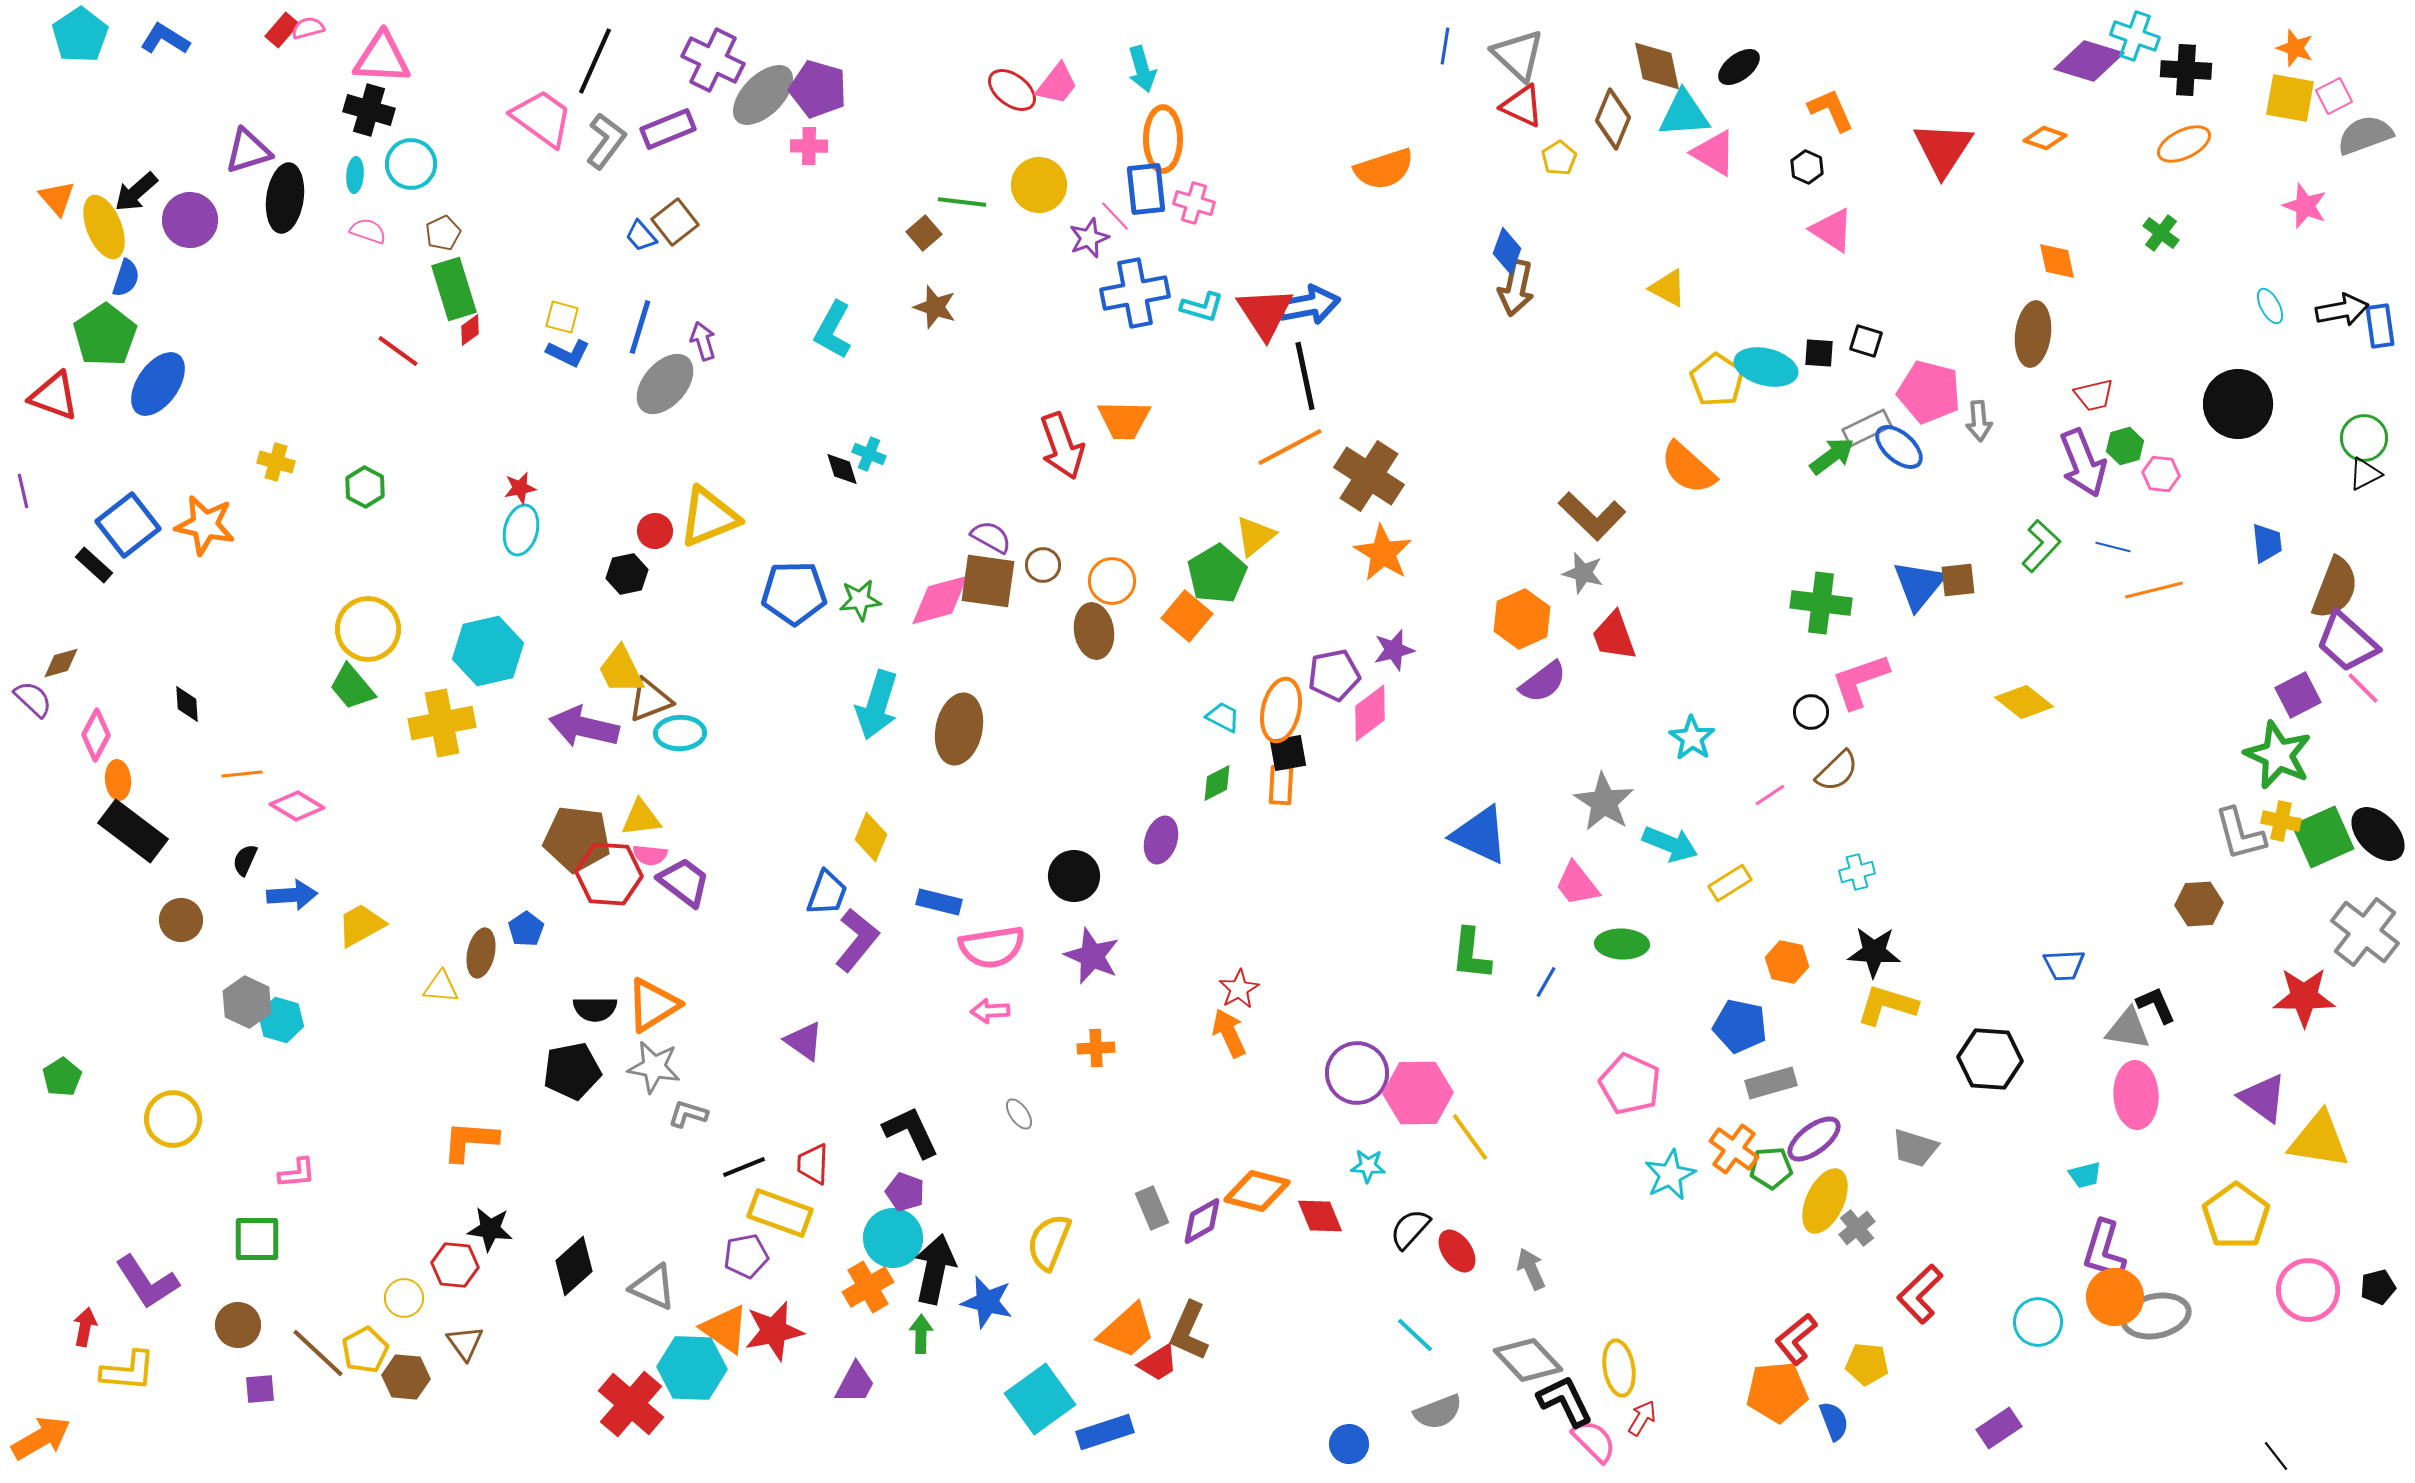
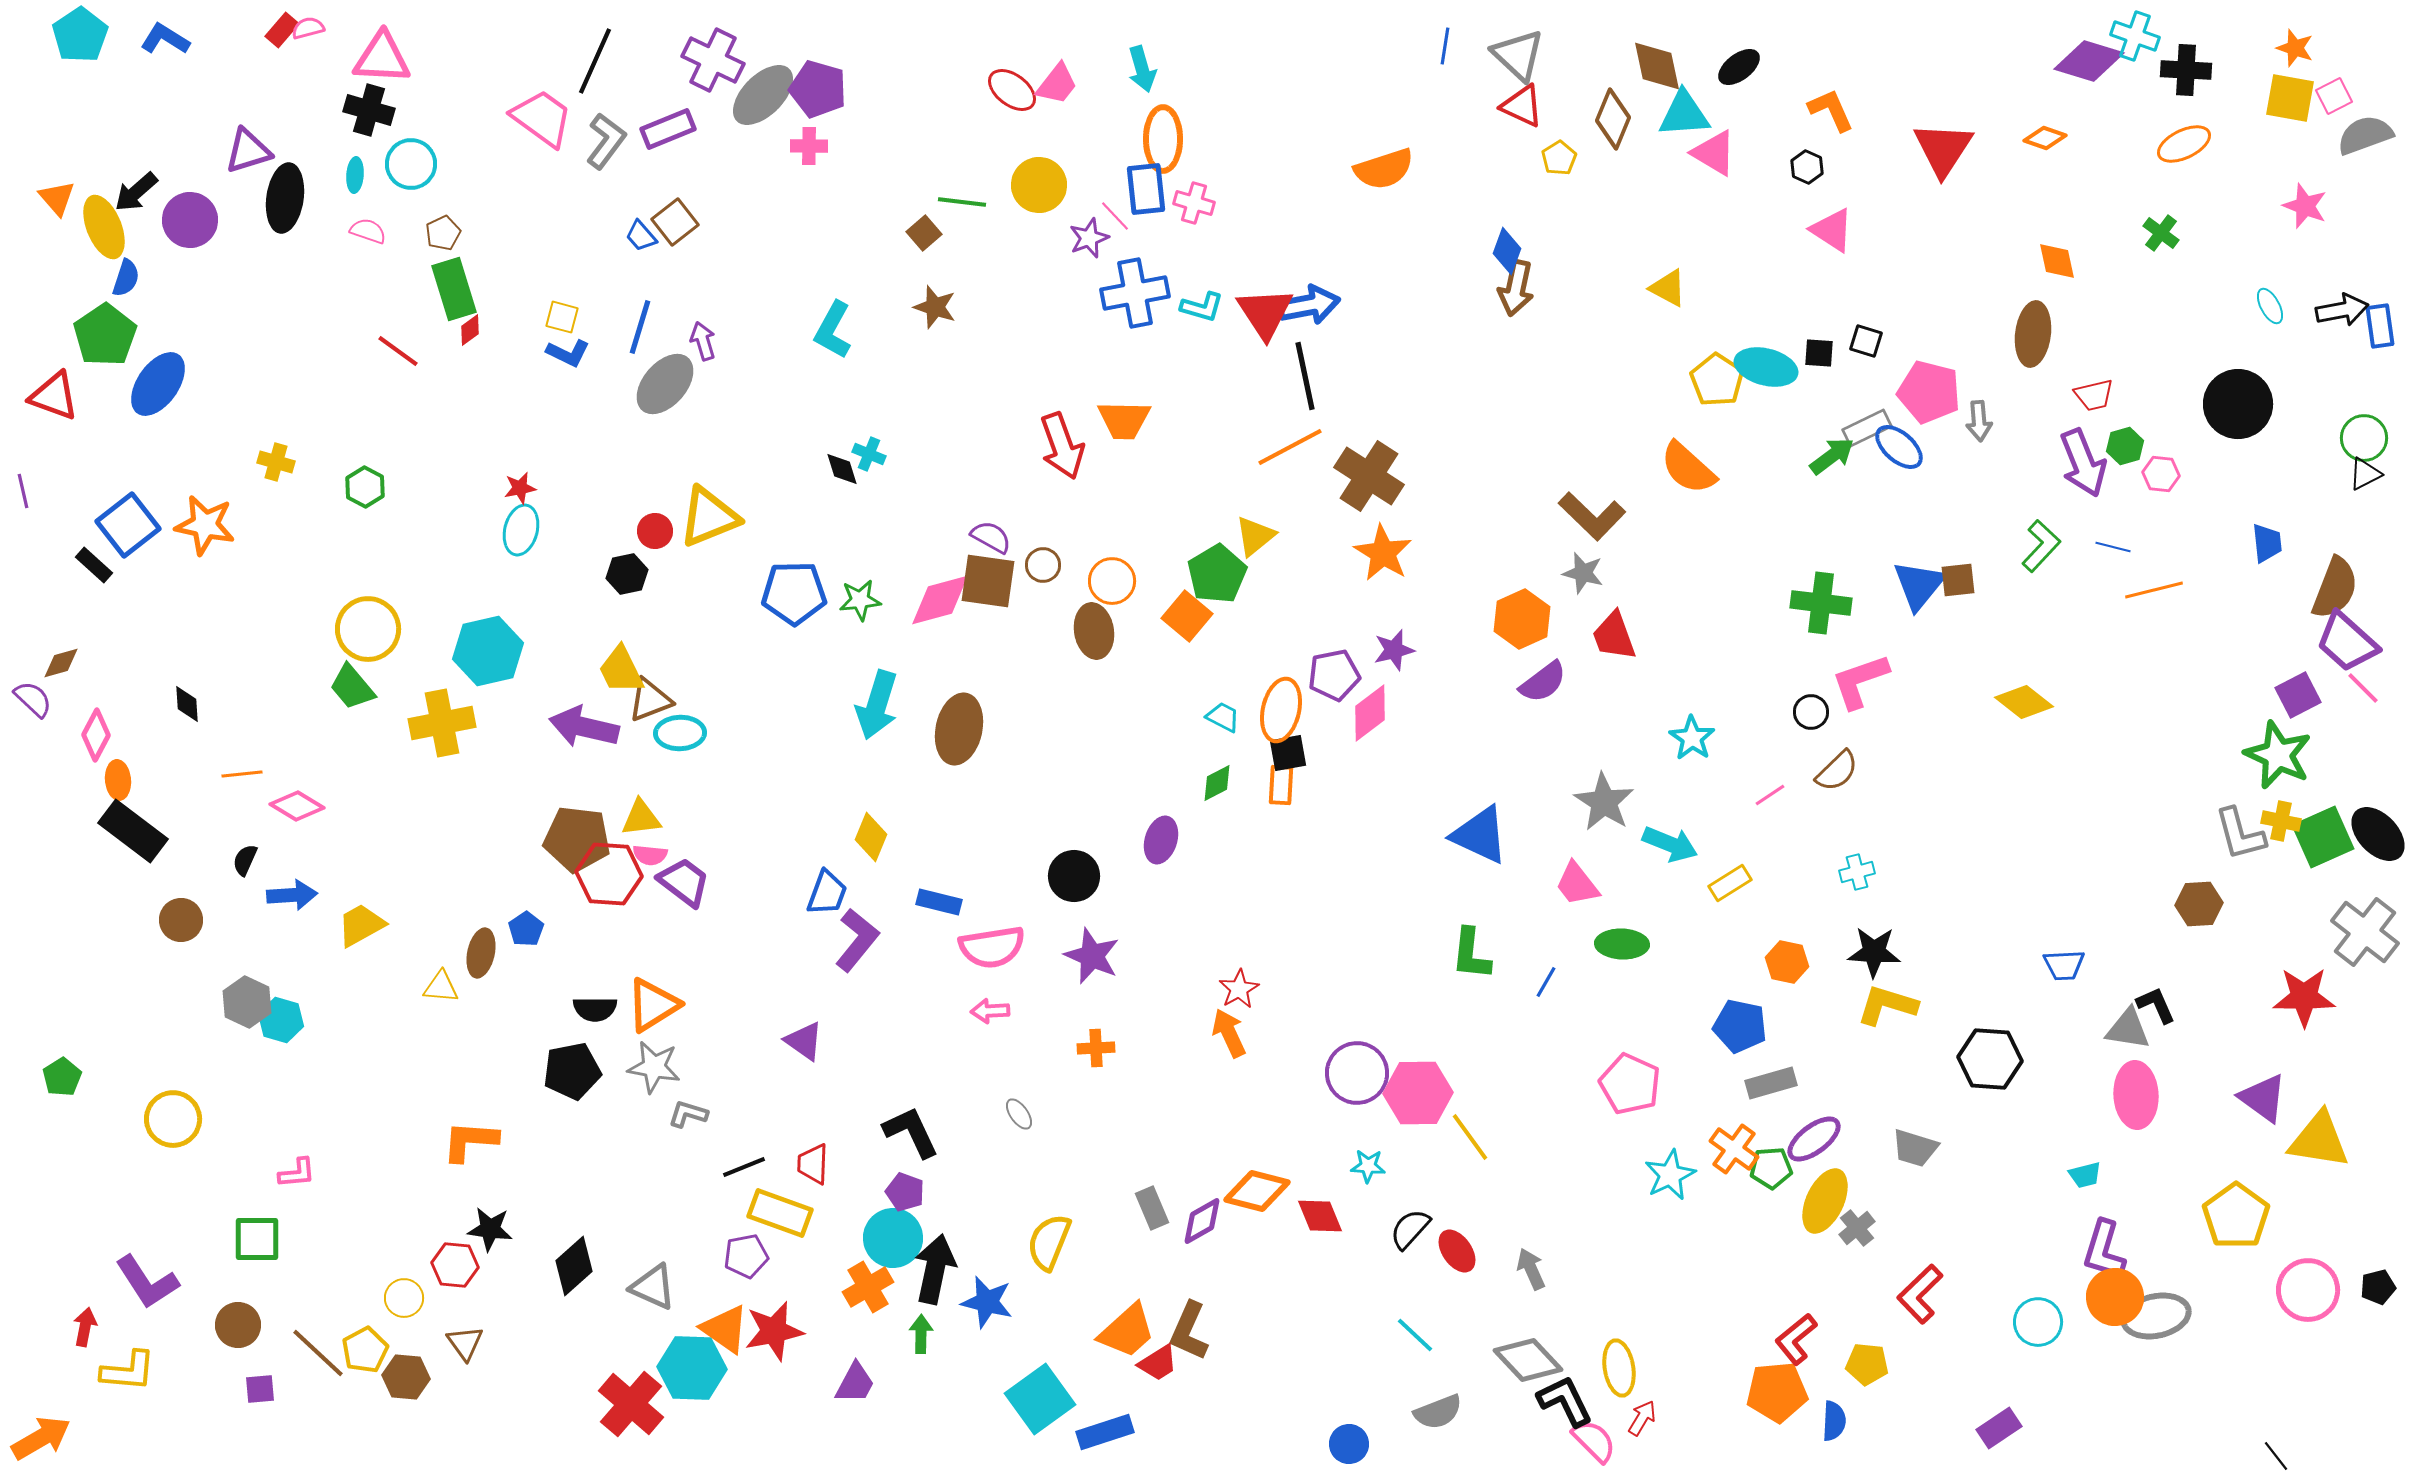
blue semicircle at (1834, 1421): rotated 24 degrees clockwise
